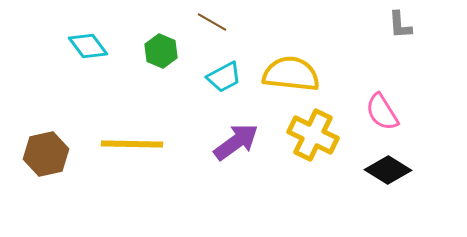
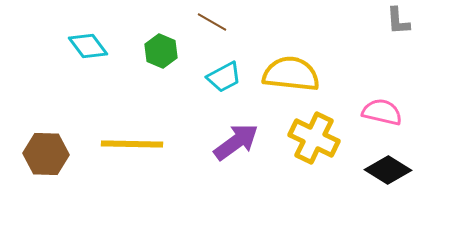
gray L-shape: moved 2 px left, 4 px up
pink semicircle: rotated 135 degrees clockwise
yellow cross: moved 1 px right, 3 px down
brown hexagon: rotated 15 degrees clockwise
